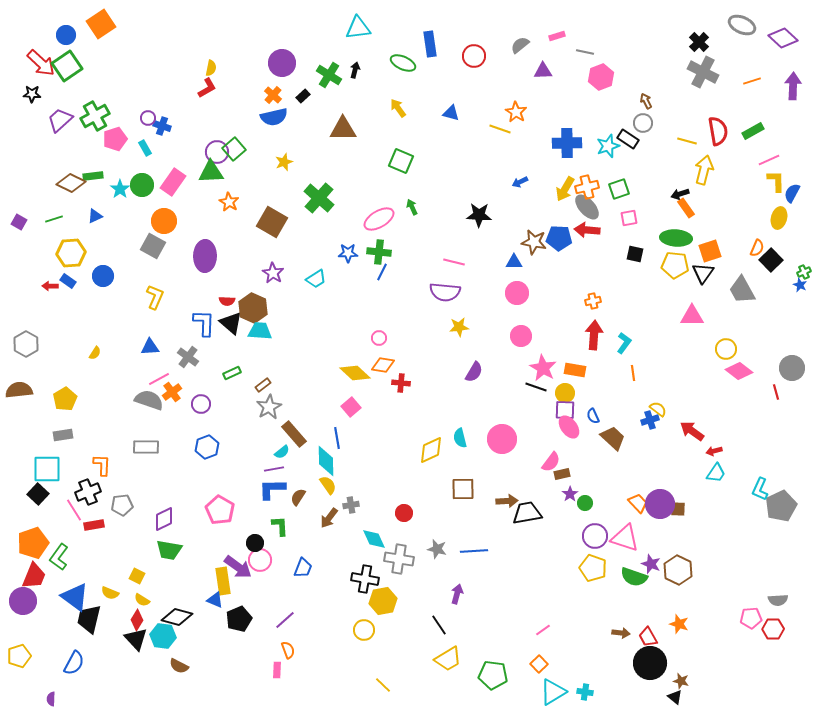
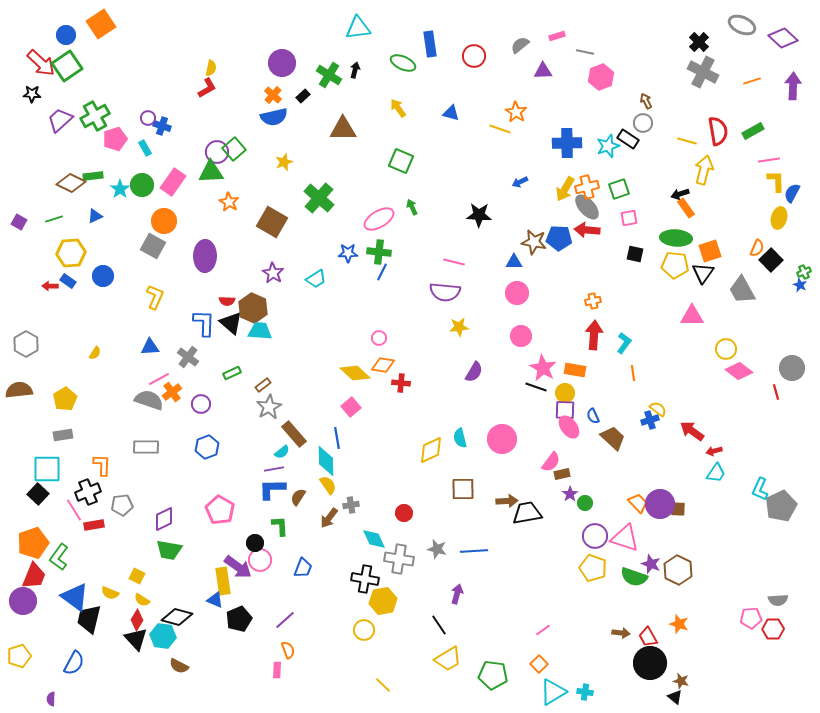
pink line at (769, 160): rotated 15 degrees clockwise
